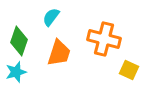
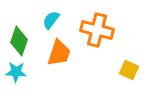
cyan semicircle: moved 3 px down
orange cross: moved 7 px left, 9 px up
cyan star: rotated 20 degrees clockwise
